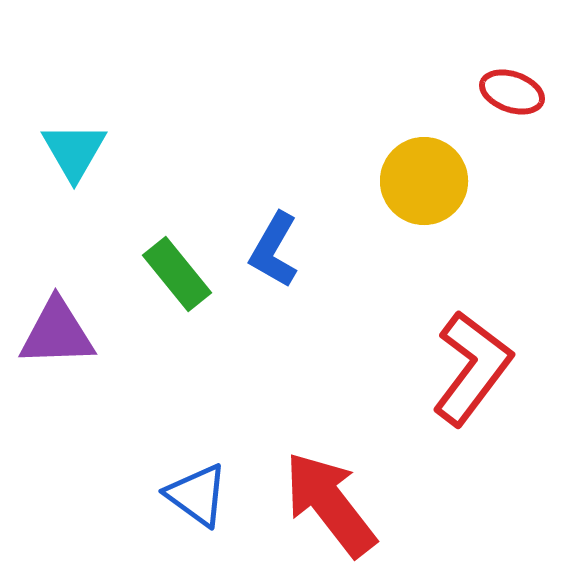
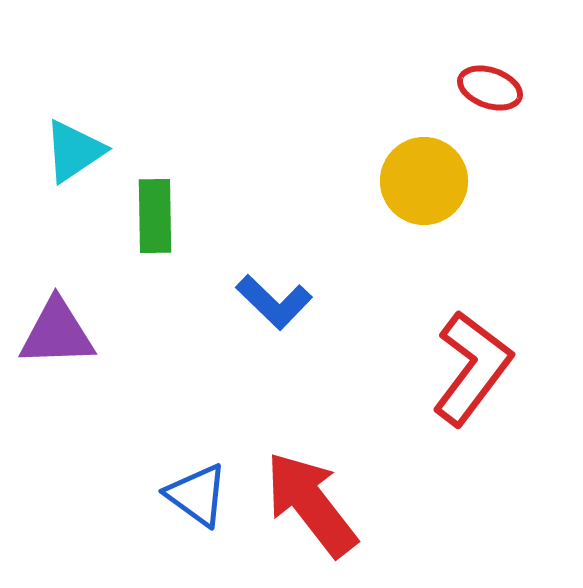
red ellipse: moved 22 px left, 4 px up
cyan triangle: rotated 26 degrees clockwise
blue L-shape: moved 52 px down; rotated 76 degrees counterclockwise
green rectangle: moved 22 px left, 58 px up; rotated 38 degrees clockwise
red arrow: moved 19 px left
